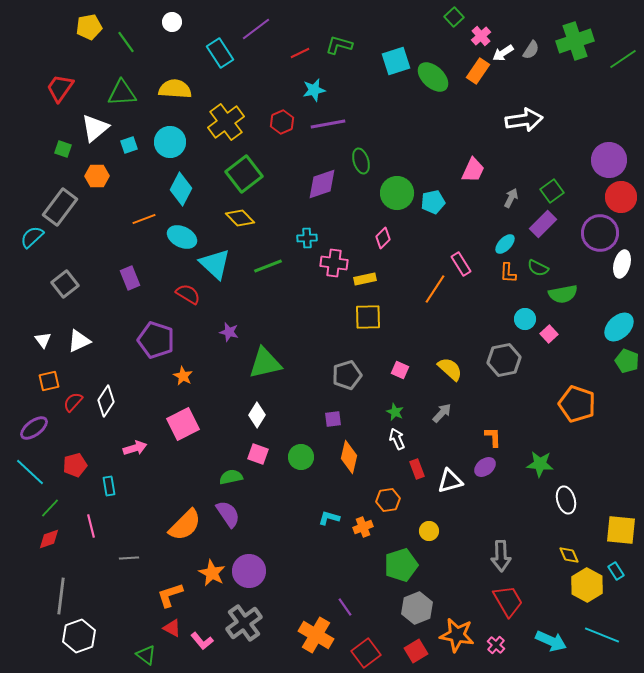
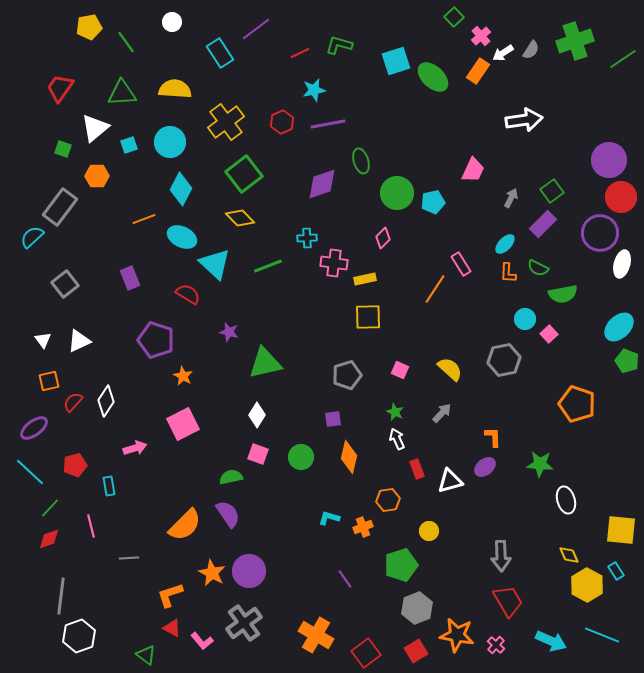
purple line at (345, 607): moved 28 px up
